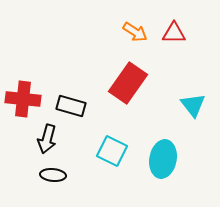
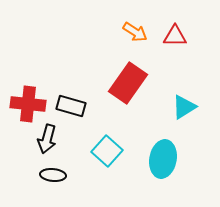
red triangle: moved 1 px right, 3 px down
red cross: moved 5 px right, 5 px down
cyan triangle: moved 9 px left, 2 px down; rotated 36 degrees clockwise
cyan square: moved 5 px left; rotated 16 degrees clockwise
